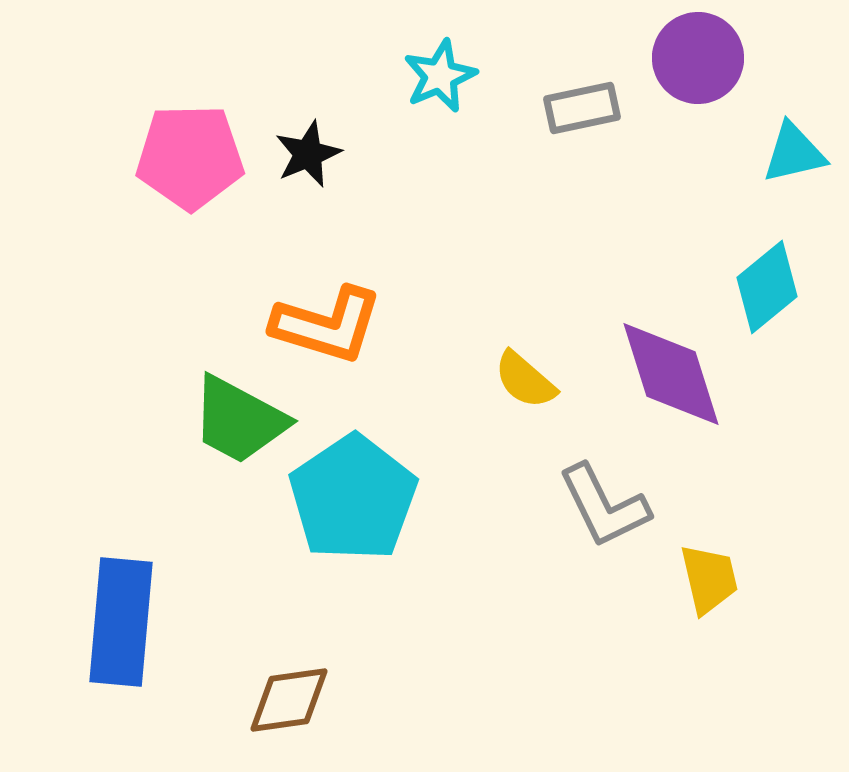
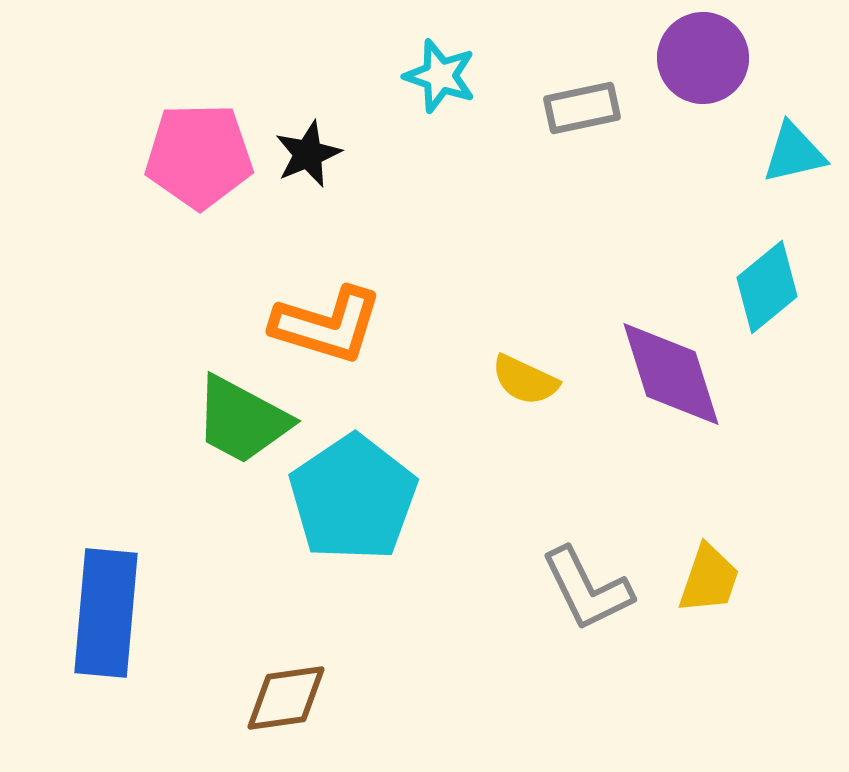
purple circle: moved 5 px right
cyan star: rotated 30 degrees counterclockwise
pink pentagon: moved 9 px right, 1 px up
yellow semicircle: rotated 16 degrees counterclockwise
green trapezoid: moved 3 px right
gray L-shape: moved 17 px left, 83 px down
yellow trapezoid: rotated 32 degrees clockwise
blue rectangle: moved 15 px left, 9 px up
brown diamond: moved 3 px left, 2 px up
